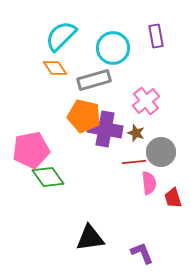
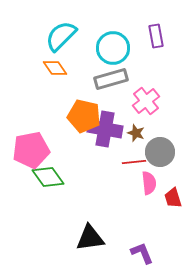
gray rectangle: moved 17 px right, 1 px up
gray circle: moved 1 px left
